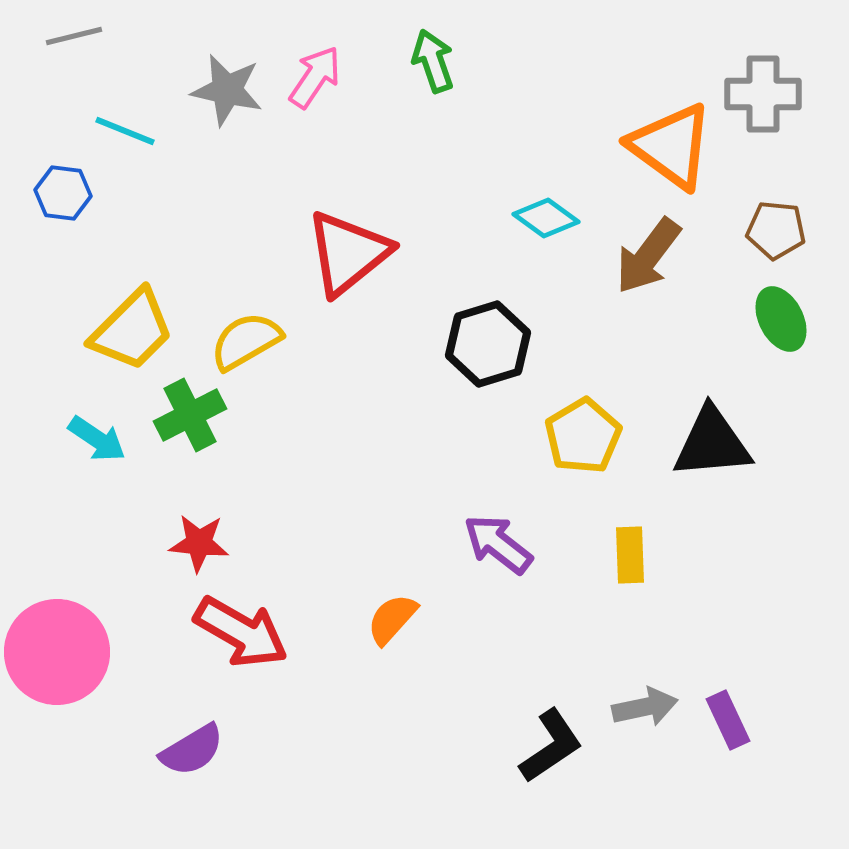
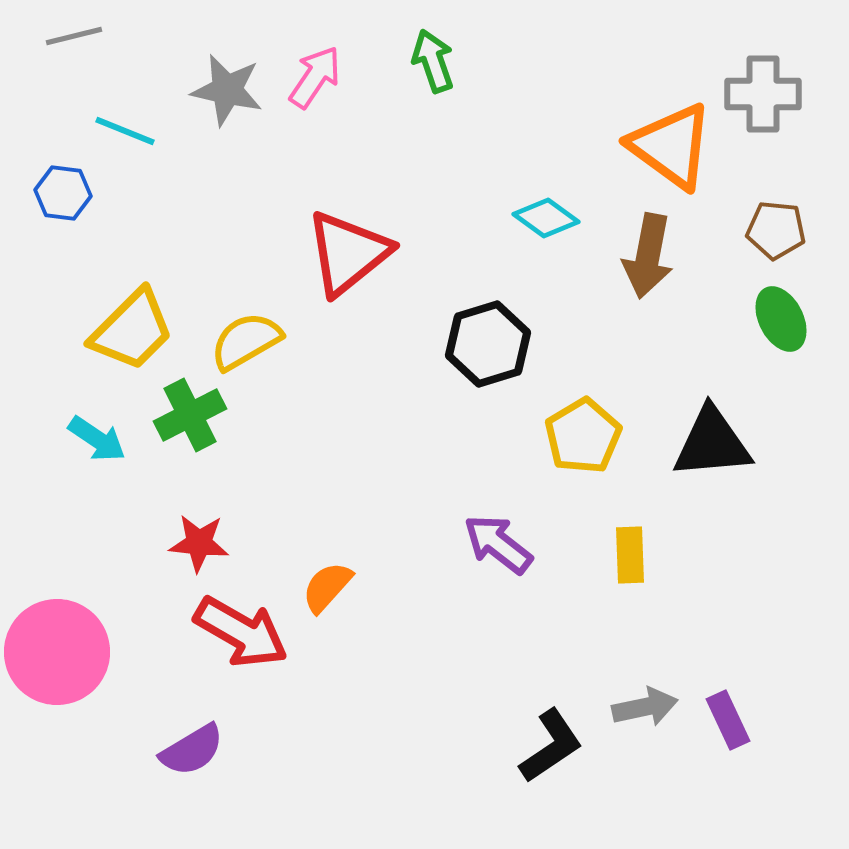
brown arrow: rotated 26 degrees counterclockwise
orange semicircle: moved 65 px left, 32 px up
